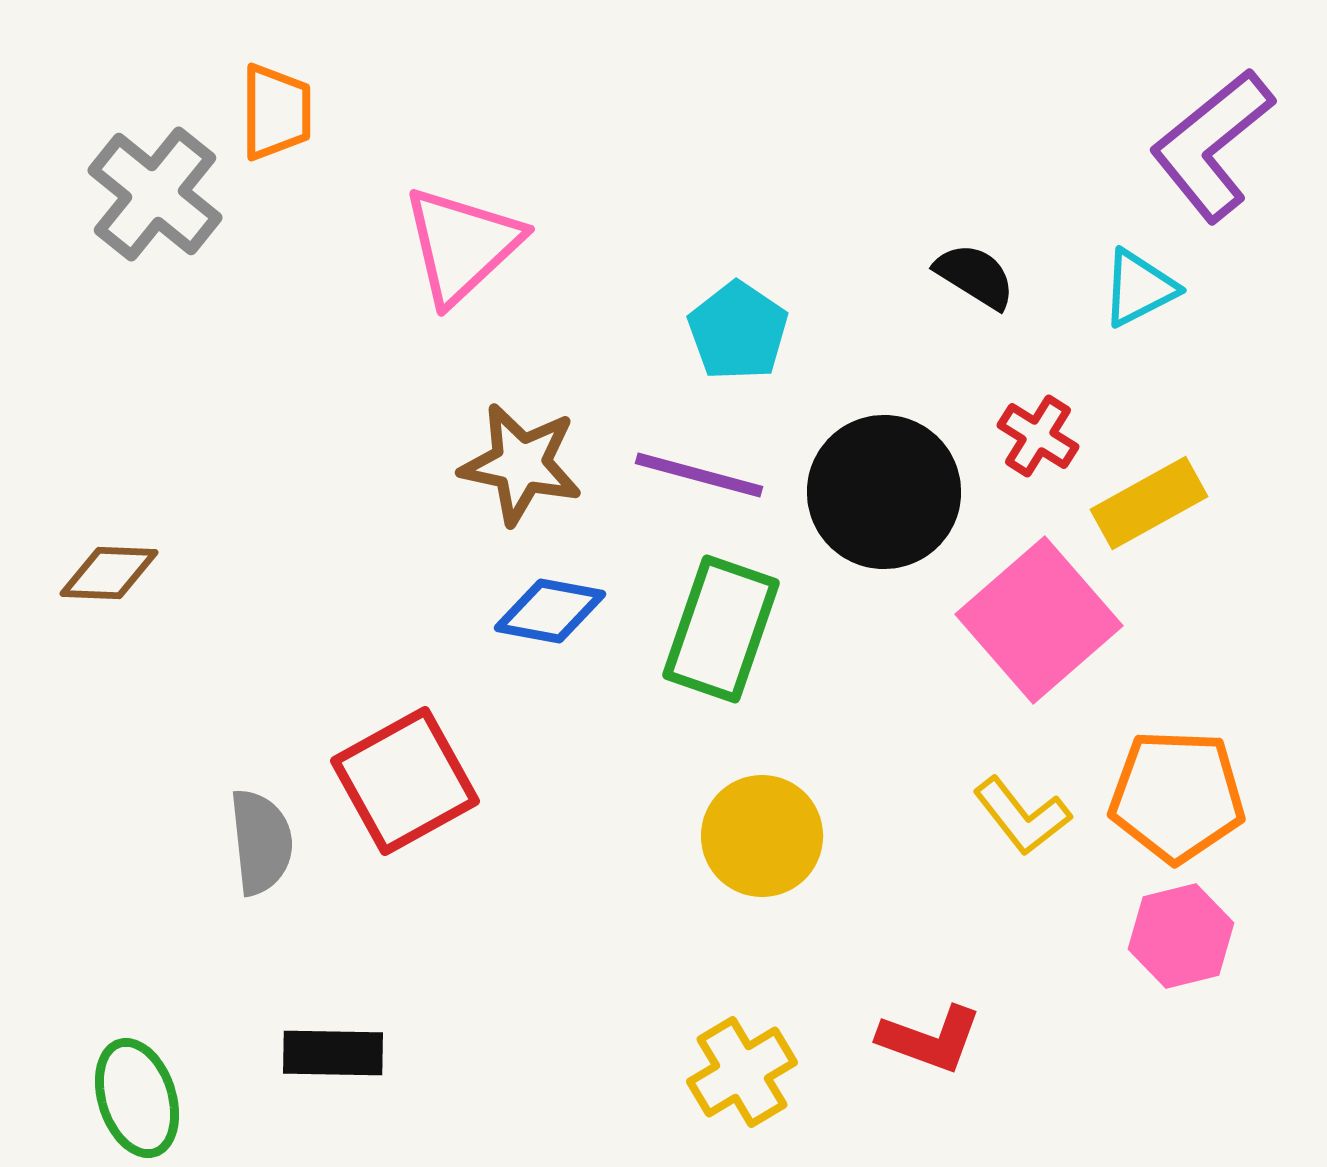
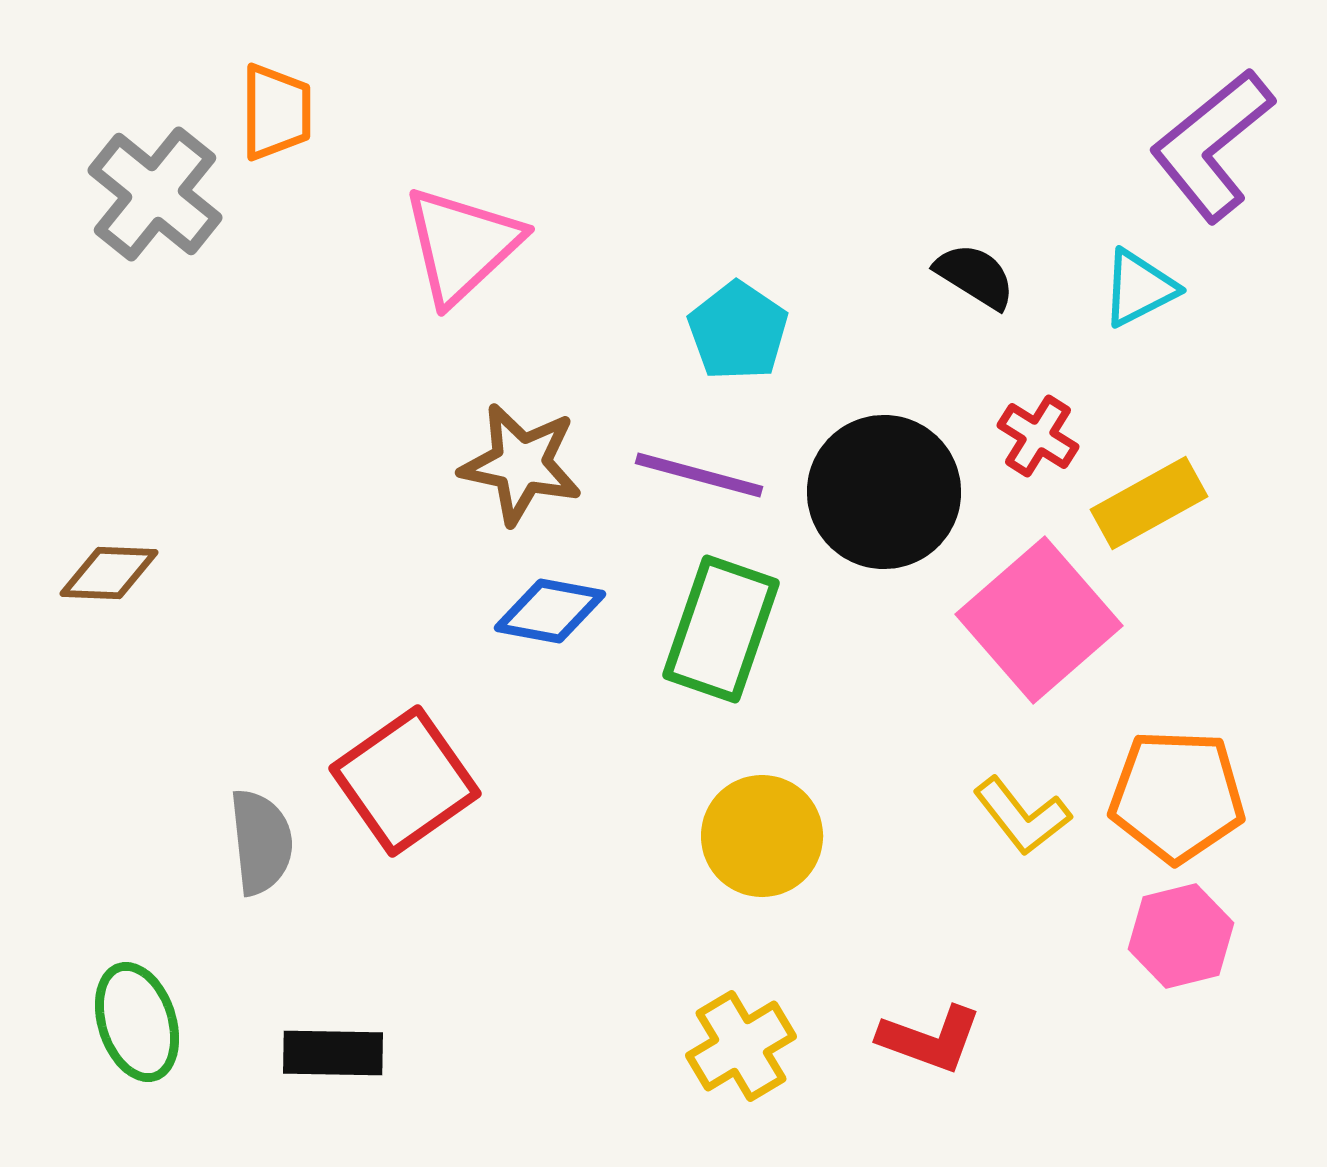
red square: rotated 6 degrees counterclockwise
yellow cross: moved 1 px left, 26 px up
green ellipse: moved 76 px up
